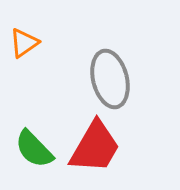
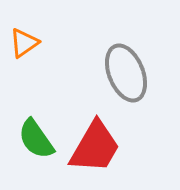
gray ellipse: moved 16 px right, 6 px up; rotated 8 degrees counterclockwise
green semicircle: moved 2 px right, 10 px up; rotated 9 degrees clockwise
